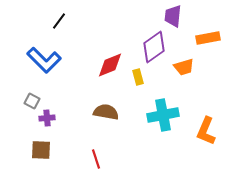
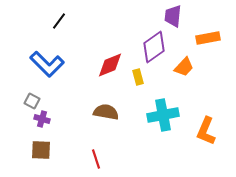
blue L-shape: moved 3 px right, 4 px down
orange trapezoid: rotated 30 degrees counterclockwise
purple cross: moved 5 px left, 1 px down; rotated 21 degrees clockwise
